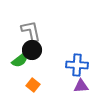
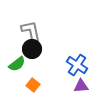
black circle: moved 1 px up
green semicircle: moved 3 px left, 4 px down
blue cross: rotated 30 degrees clockwise
